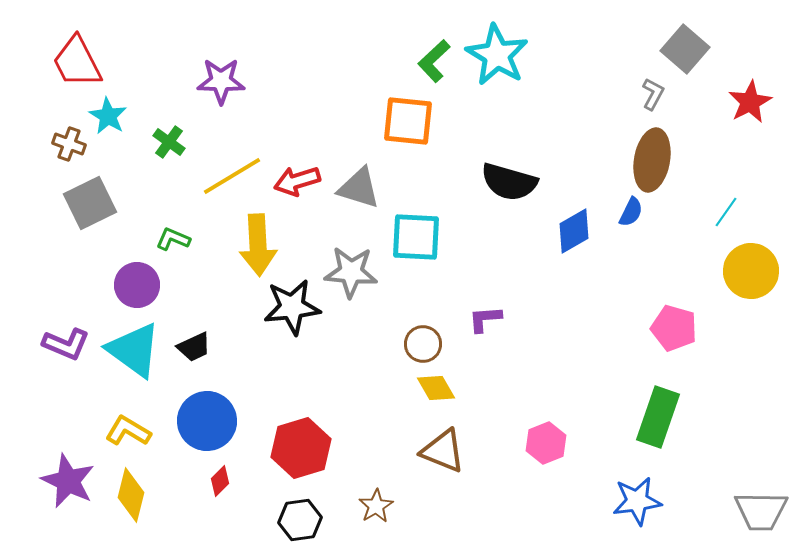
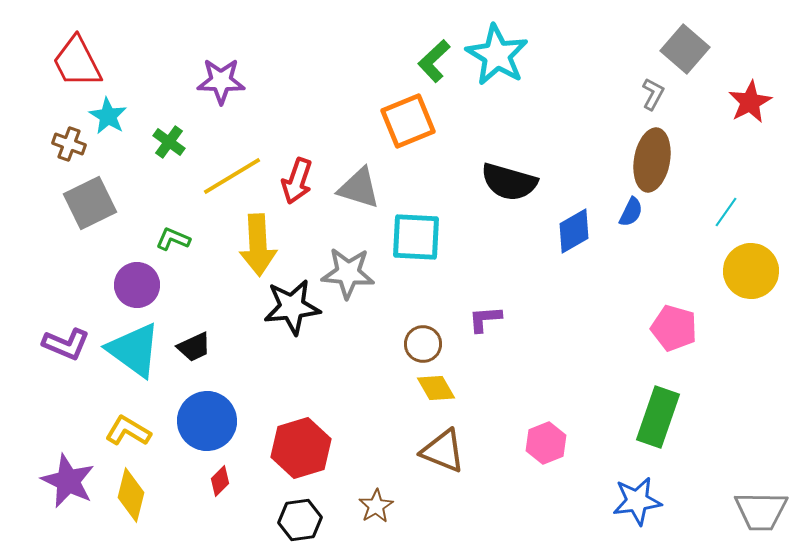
orange square at (408, 121): rotated 28 degrees counterclockwise
red arrow at (297, 181): rotated 54 degrees counterclockwise
gray star at (351, 272): moved 3 px left, 1 px down
